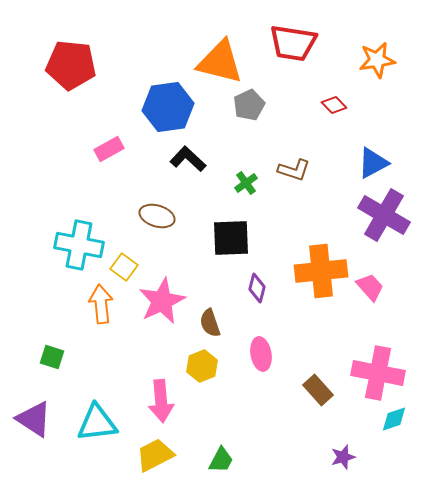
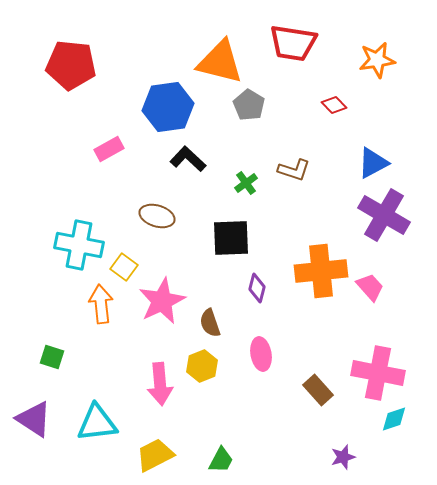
gray pentagon: rotated 16 degrees counterclockwise
pink arrow: moved 1 px left, 17 px up
